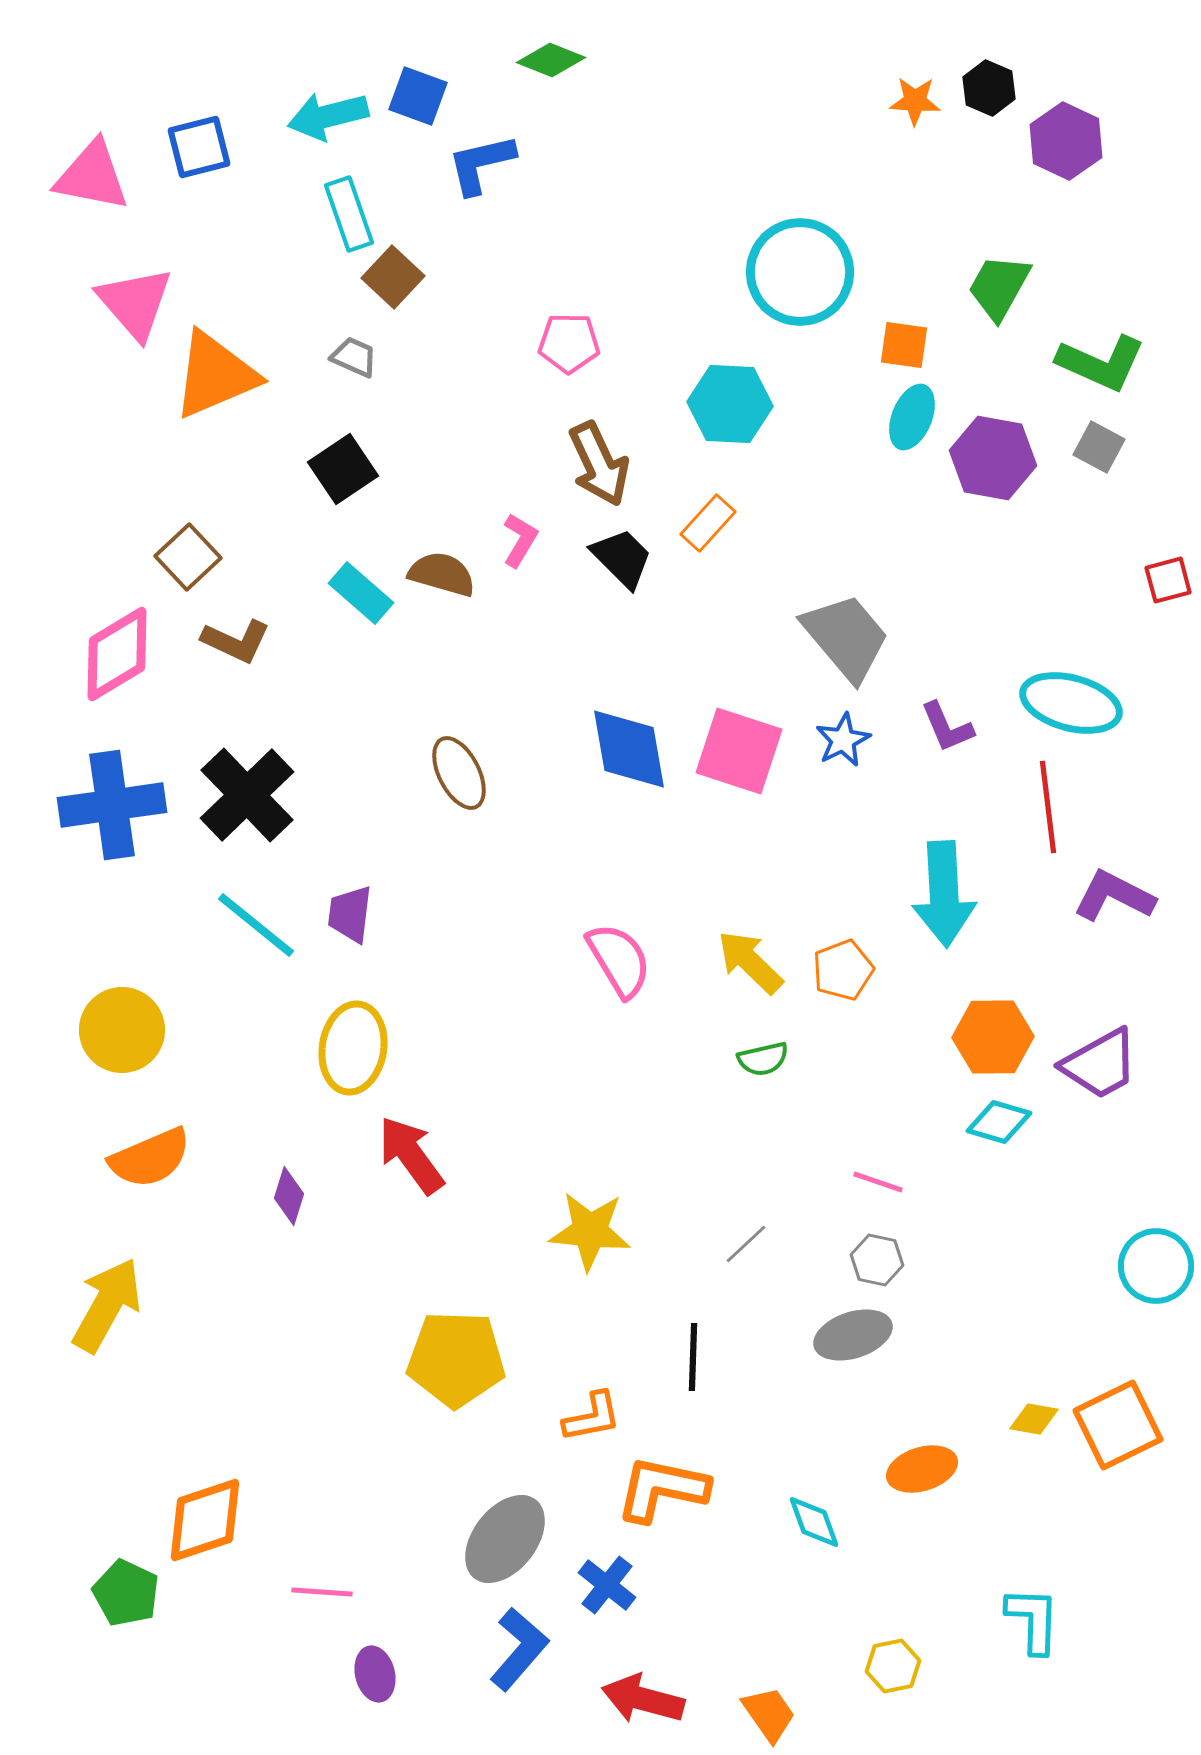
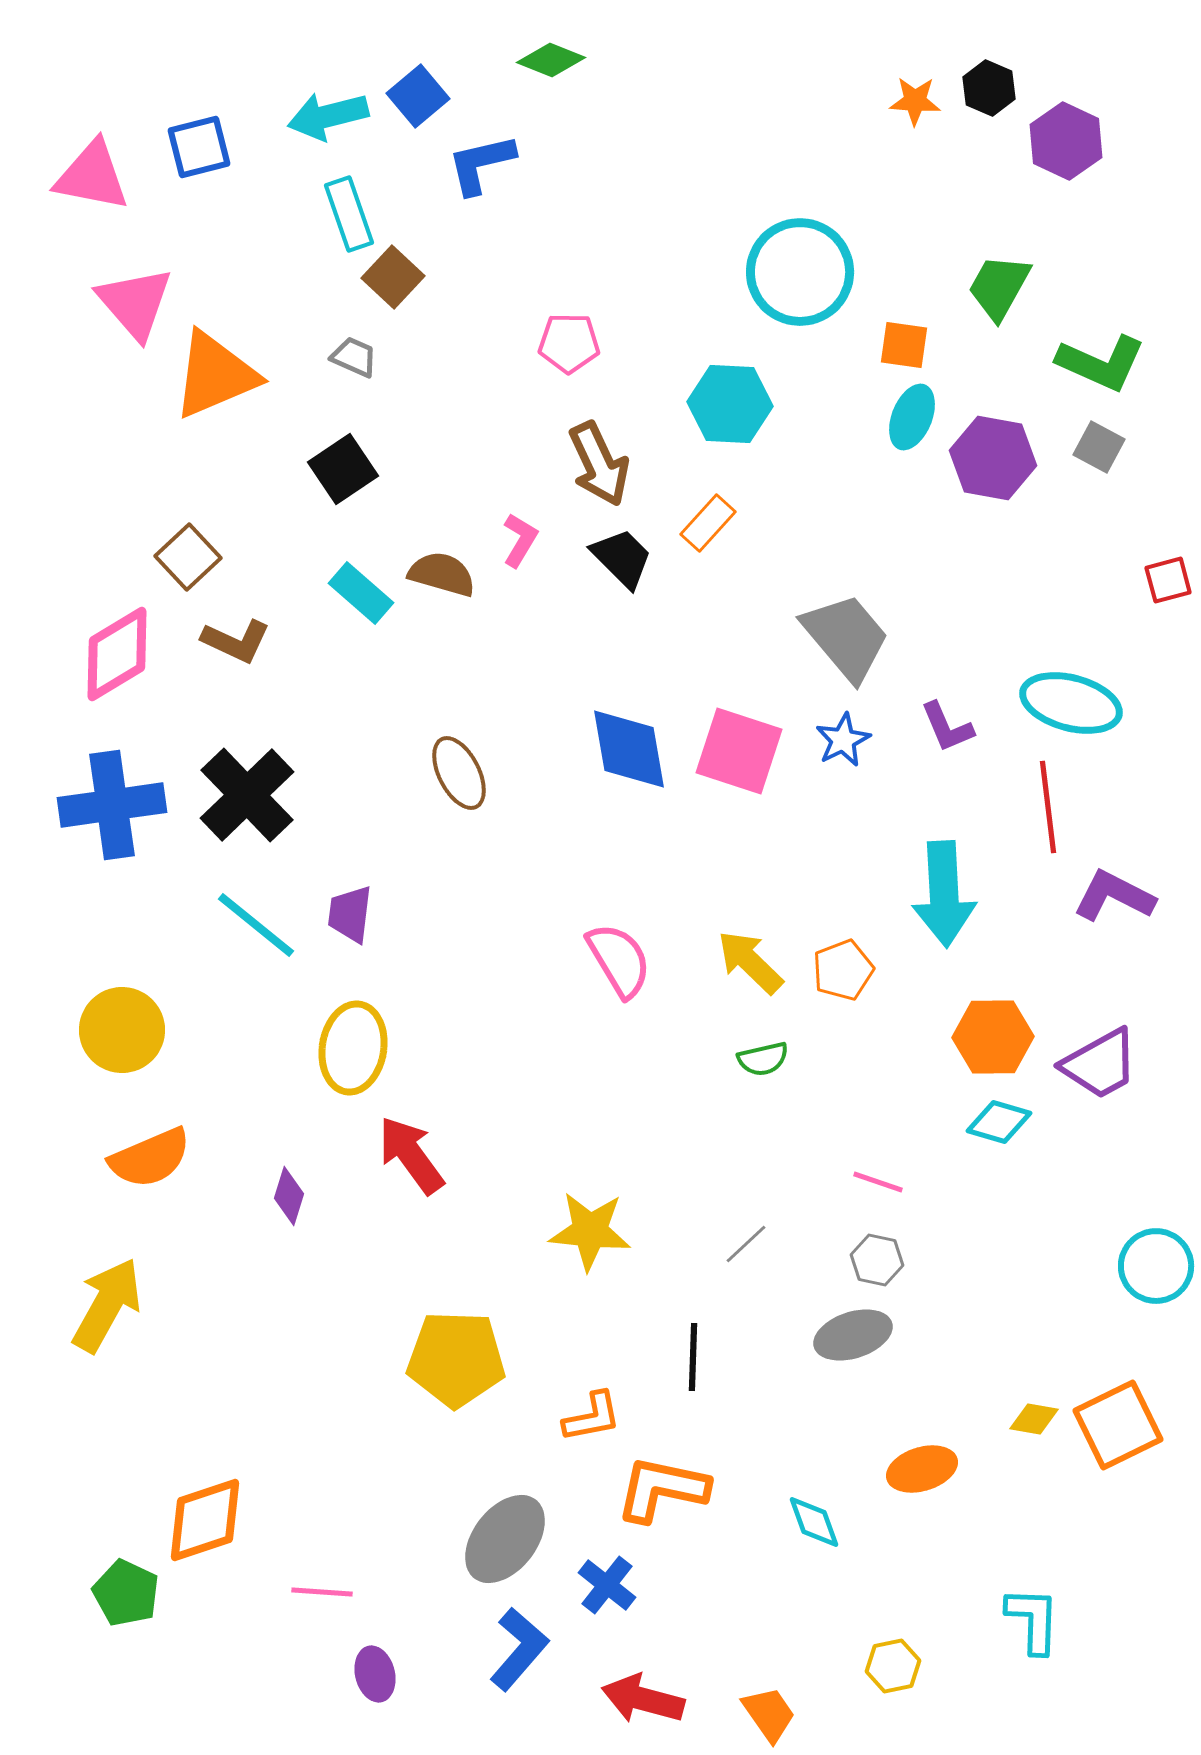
blue square at (418, 96): rotated 30 degrees clockwise
